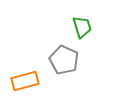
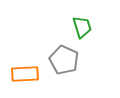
orange rectangle: moved 7 px up; rotated 12 degrees clockwise
